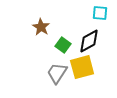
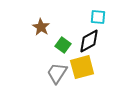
cyan square: moved 2 px left, 4 px down
